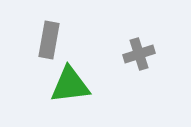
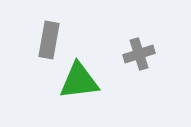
green triangle: moved 9 px right, 4 px up
